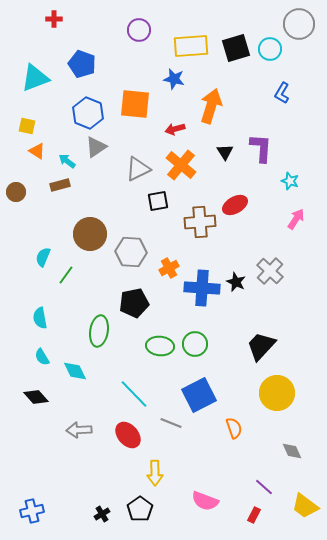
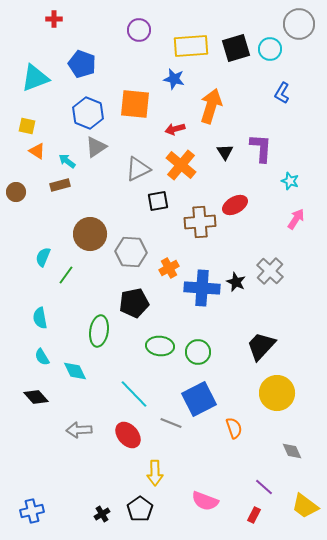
green circle at (195, 344): moved 3 px right, 8 px down
blue square at (199, 395): moved 4 px down
